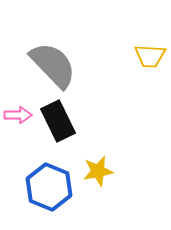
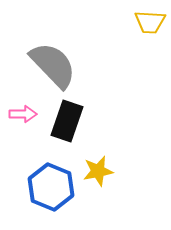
yellow trapezoid: moved 34 px up
pink arrow: moved 5 px right, 1 px up
black rectangle: moved 9 px right; rotated 45 degrees clockwise
blue hexagon: moved 2 px right
